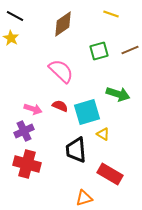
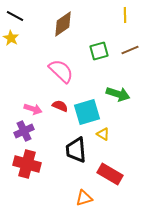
yellow line: moved 14 px right, 1 px down; rotated 70 degrees clockwise
